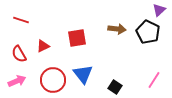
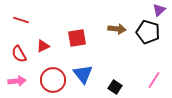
black pentagon: rotated 10 degrees counterclockwise
pink arrow: rotated 18 degrees clockwise
